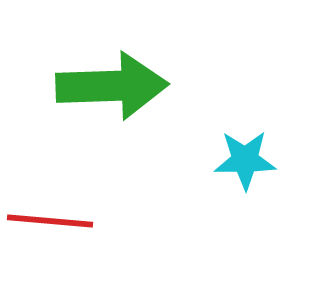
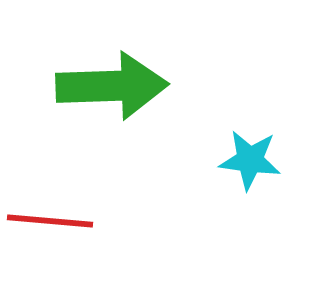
cyan star: moved 5 px right; rotated 8 degrees clockwise
